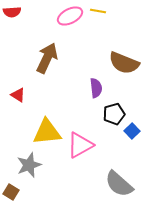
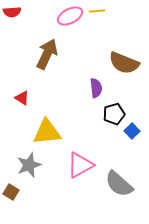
yellow line: moved 1 px left; rotated 14 degrees counterclockwise
brown arrow: moved 4 px up
red triangle: moved 4 px right, 3 px down
pink triangle: moved 20 px down
